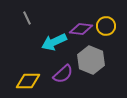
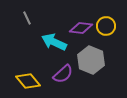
purple diamond: moved 1 px up
cyan arrow: rotated 50 degrees clockwise
yellow diamond: rotated 50 degrees clockwise
